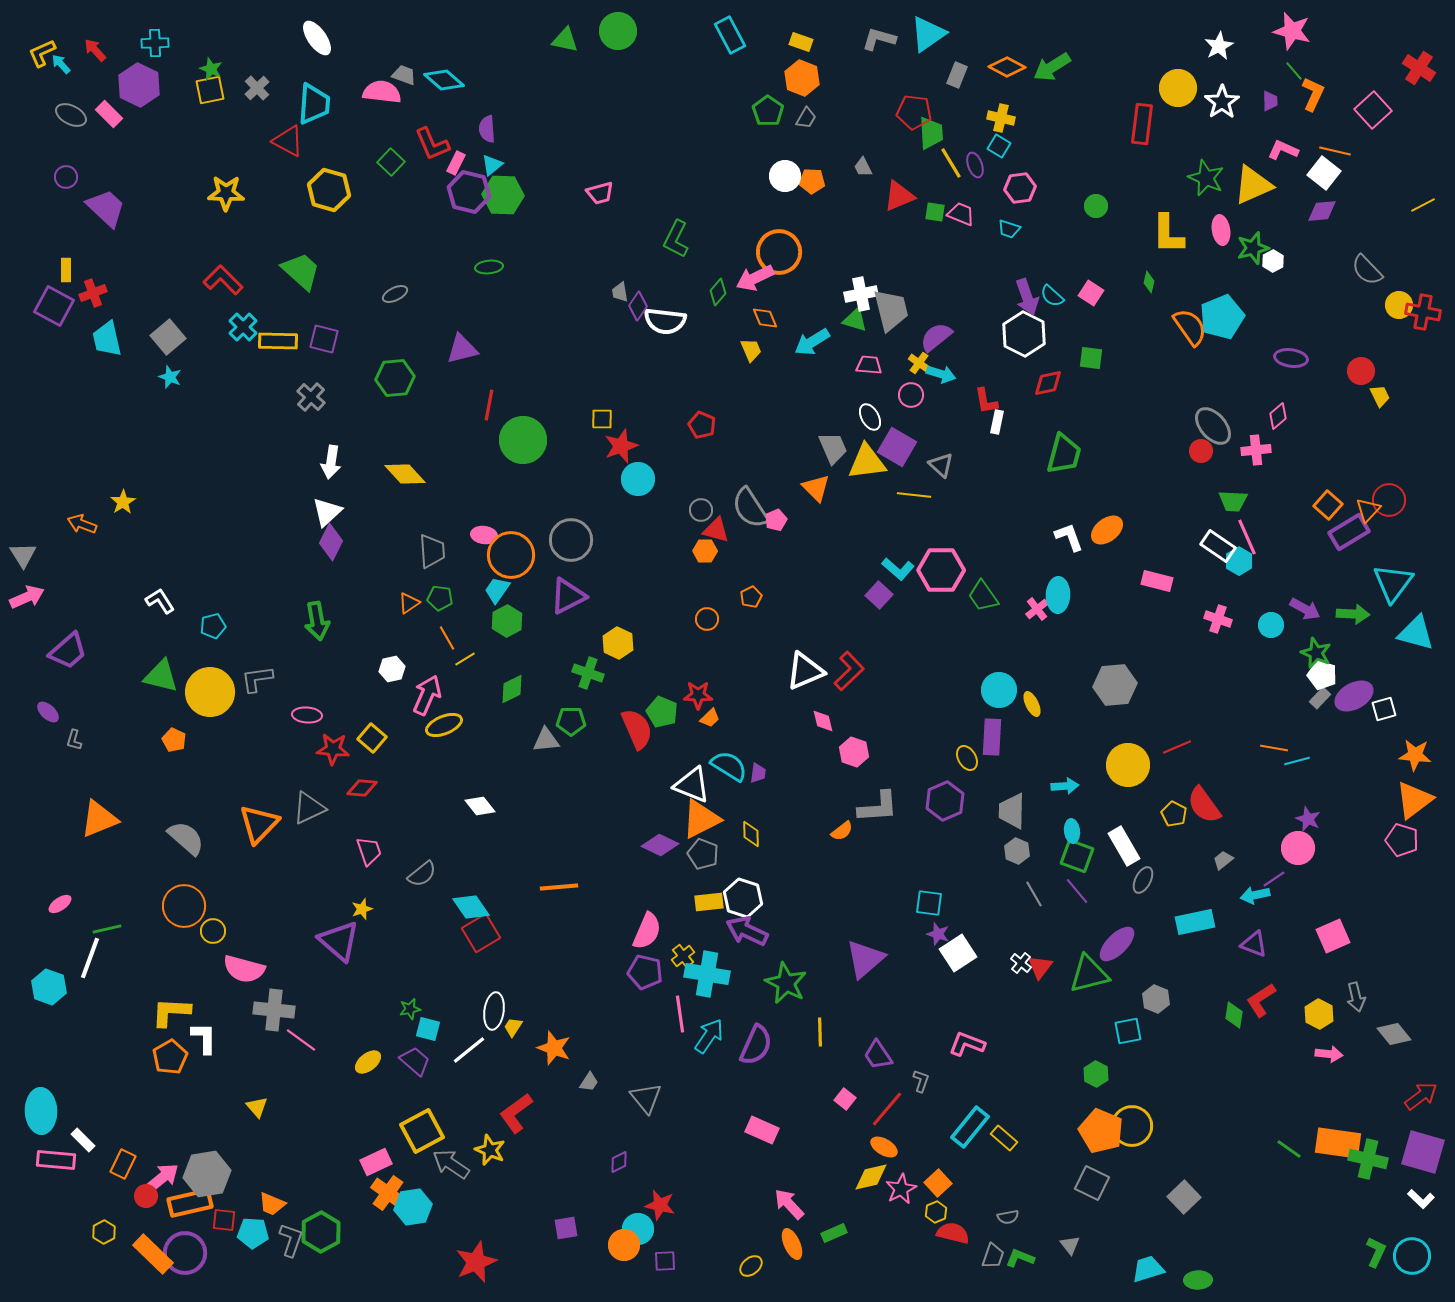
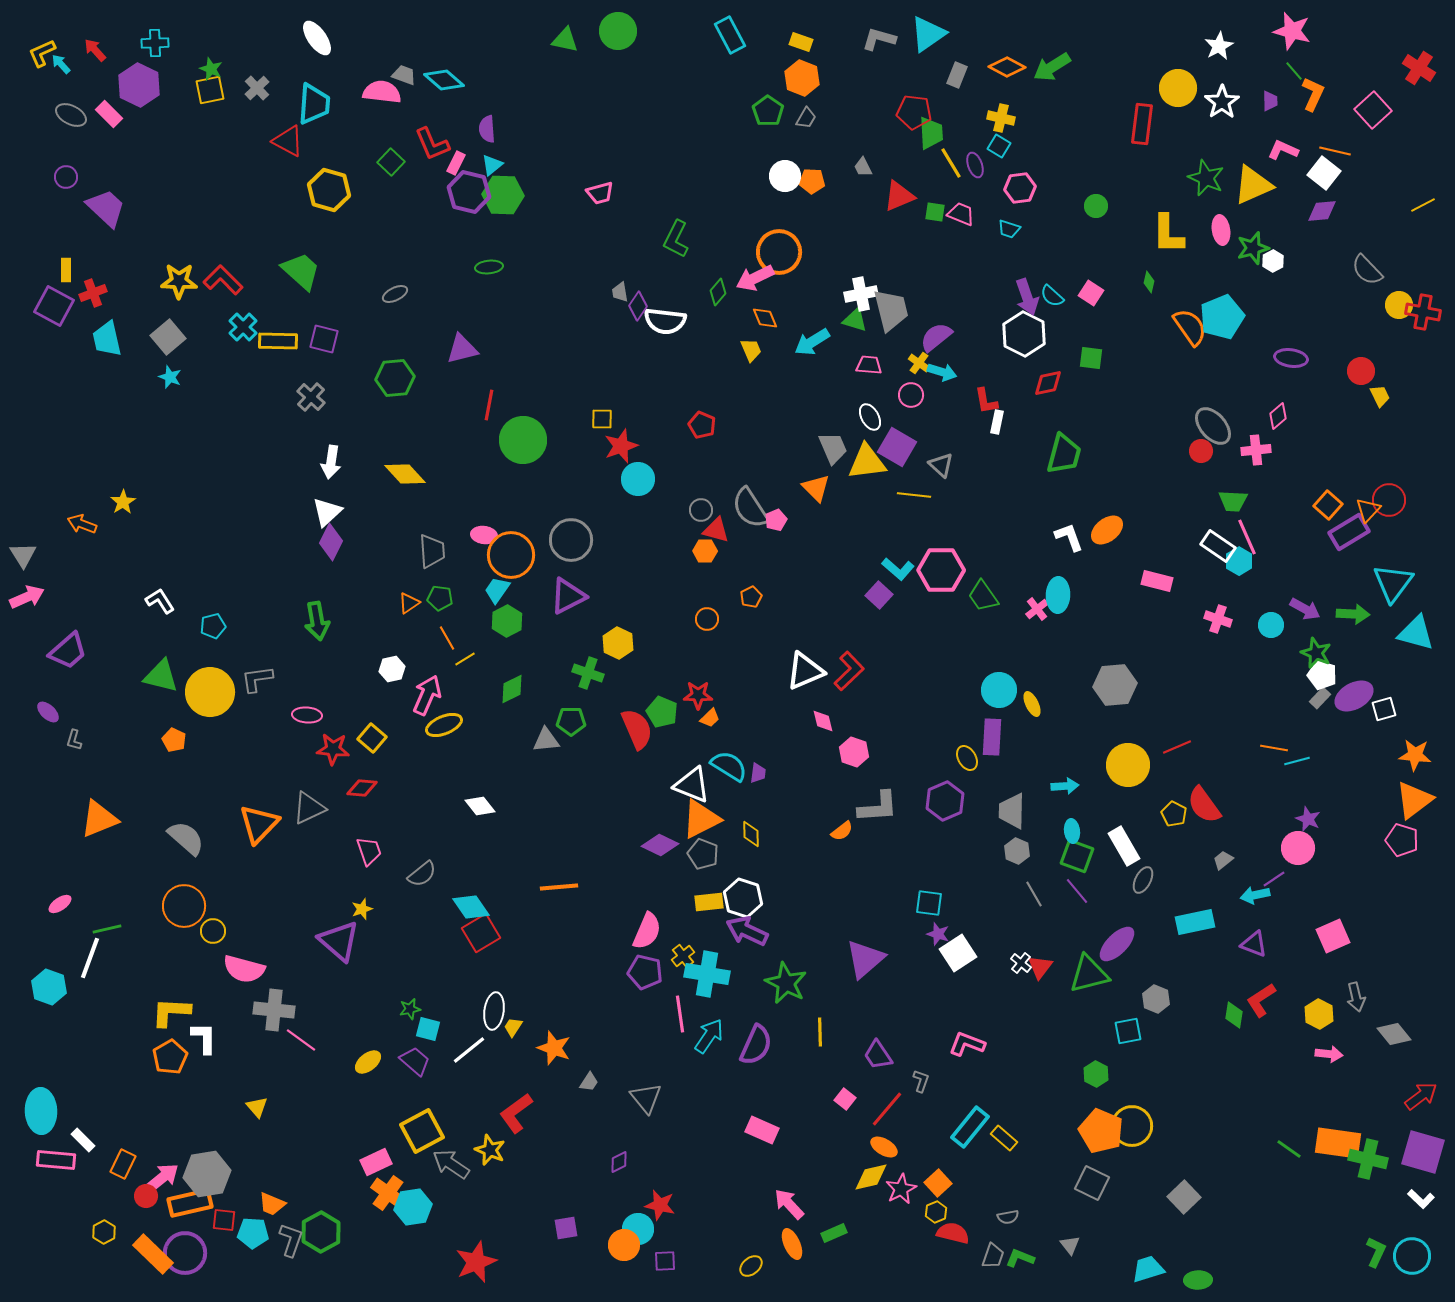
yellow star at (226, 193): moved 47 px left, 88 px down
cyan arrow at (941, 374): moved 1 px right, 2 px up
